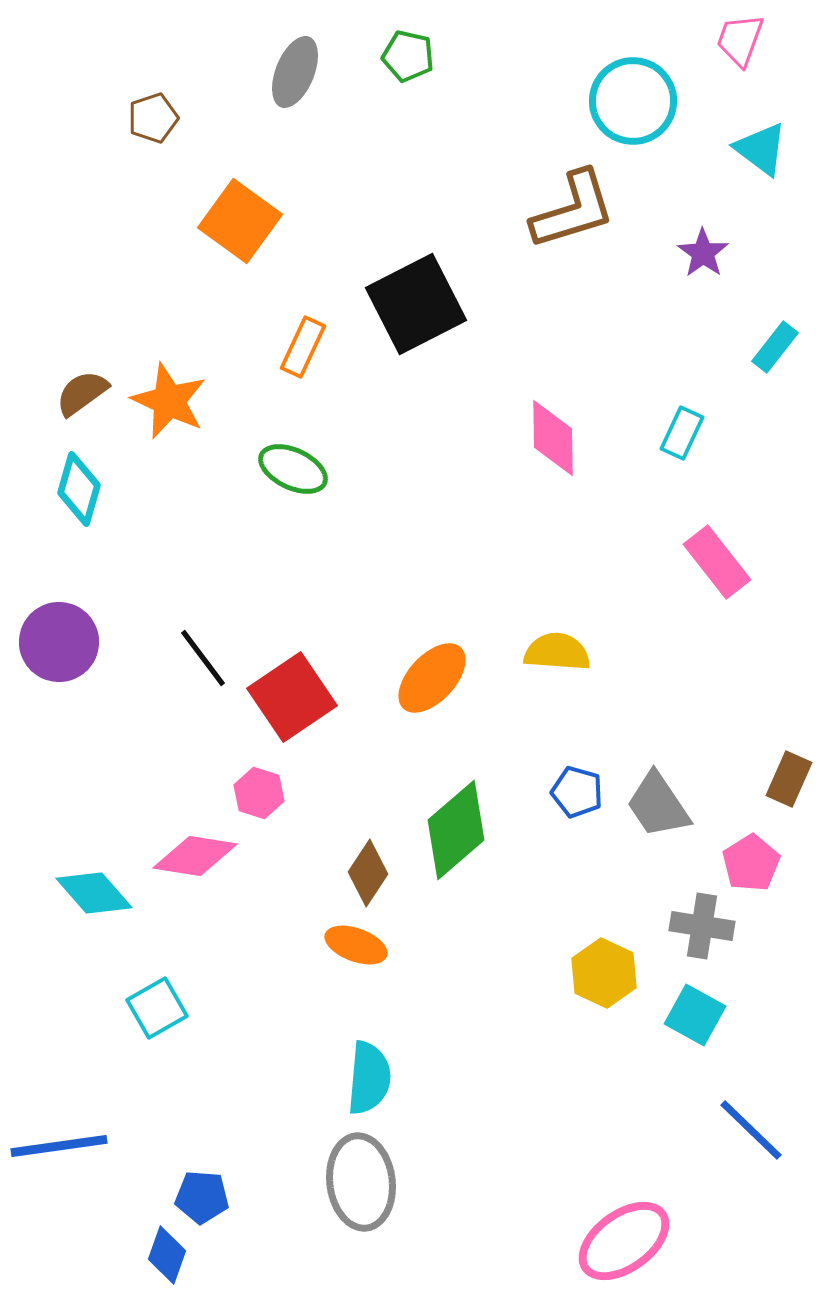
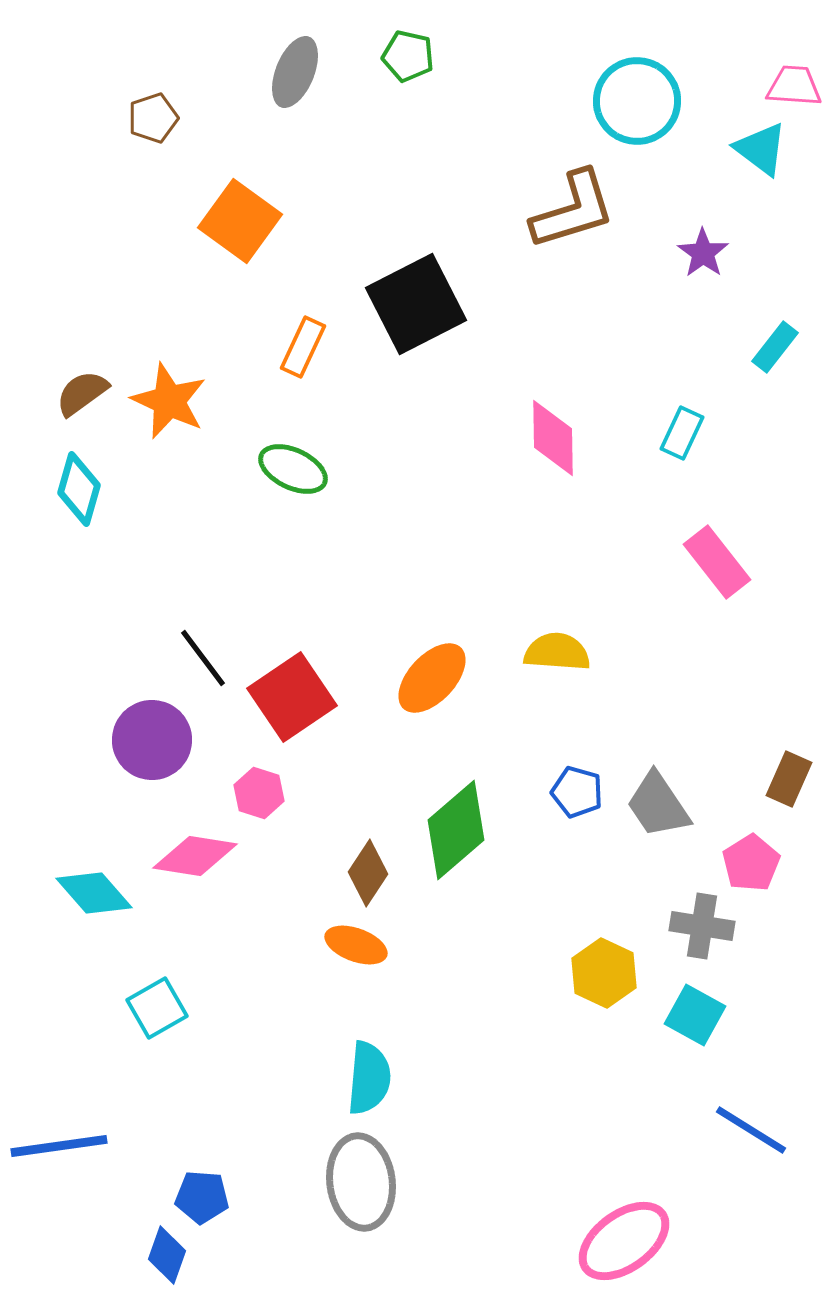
pink trapezoid at (740, 40): moved 54 px right, 46 px down; rotated 74 degrees clockwise
cyan circle at (633, 101): moved 4 px right
purple circle at (59, 642): moved 93 px right, 98 px down
blue line at (751, 1130): rotated 12 degrees counterclockwise
